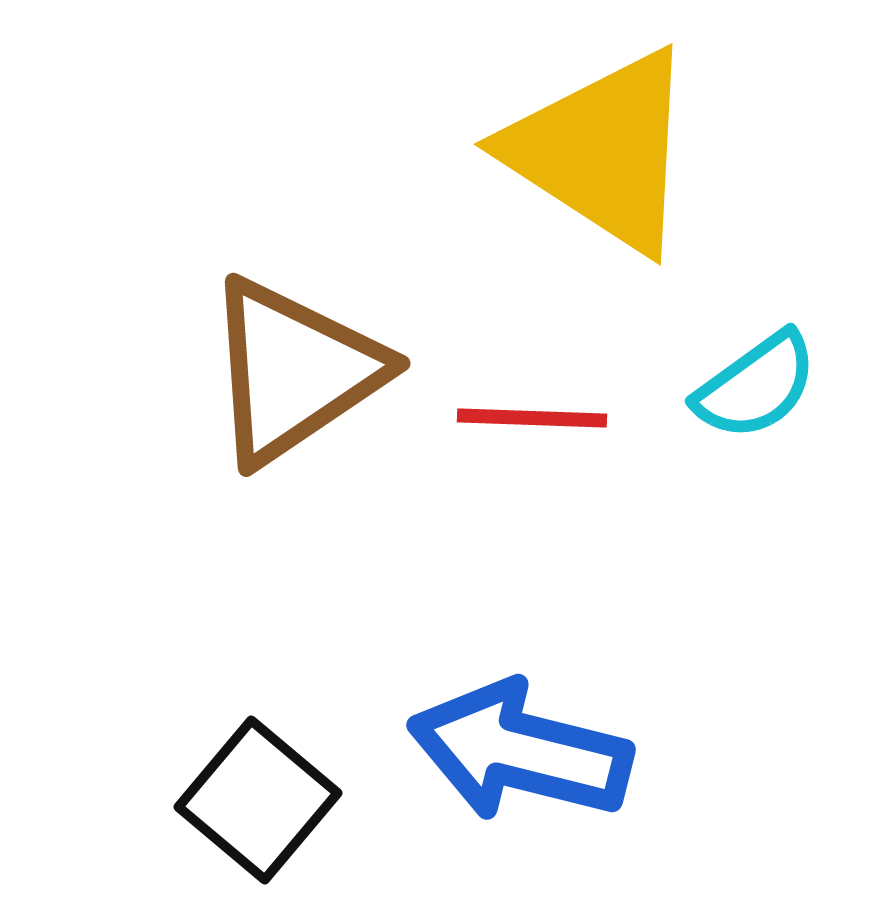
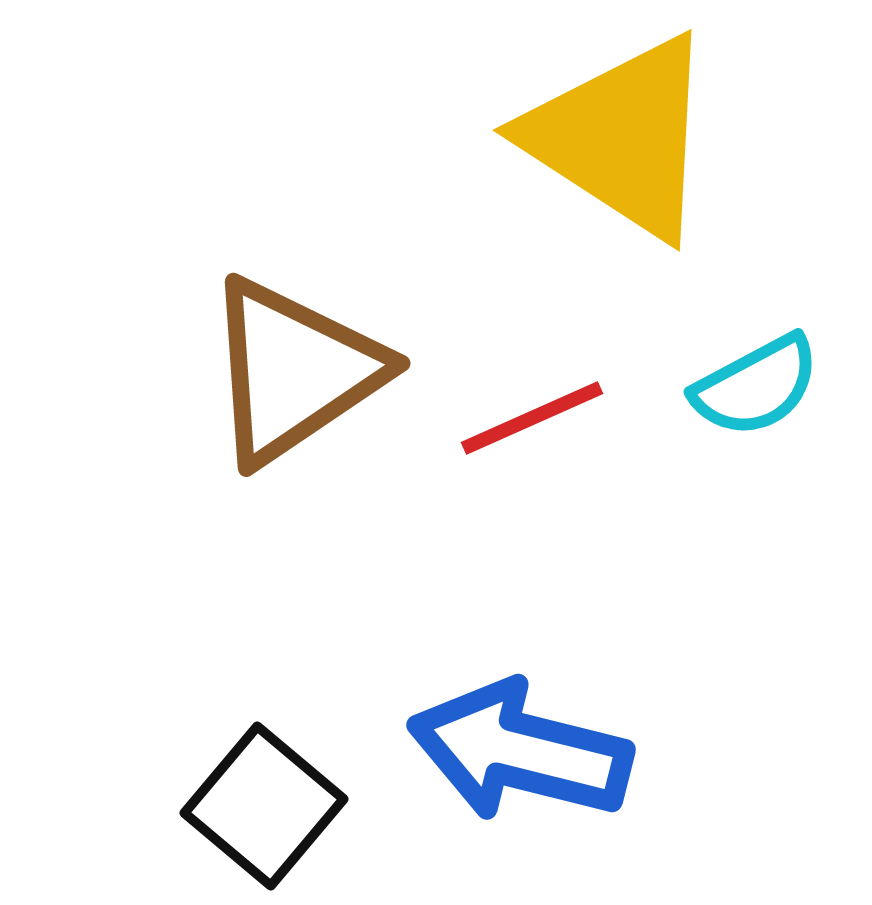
yellow triangle: moved 19 px right, 14 px up
cyan semicircle: rotated 8 degrees clockwise
red line: rotated 26 degrees counterclockwise
black square: moved 6 px right, 6 px down
